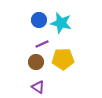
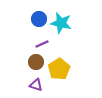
blue circle: moved 1 px up
yellow pentagon: moved 4 px left, 10 px down; rotated 30 degrees counterclockwise
purple triangle: moved 2 px left, 2 px up; rotated 16 degrees counterclockwise
